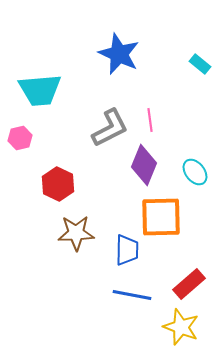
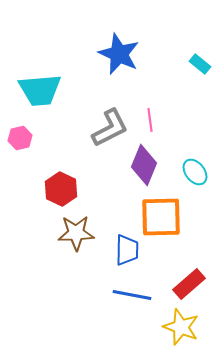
red hexagon: moved 3 px right, 5 px down
